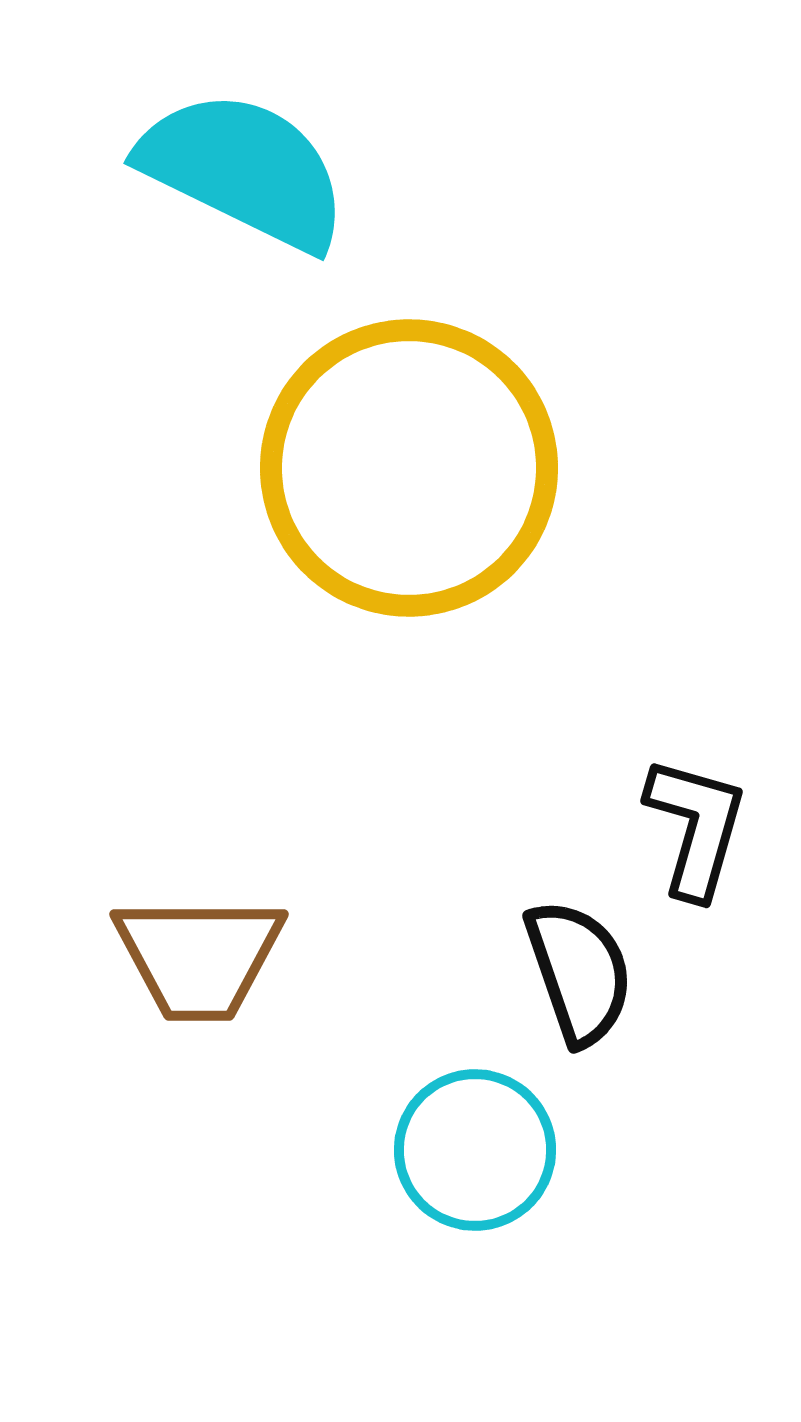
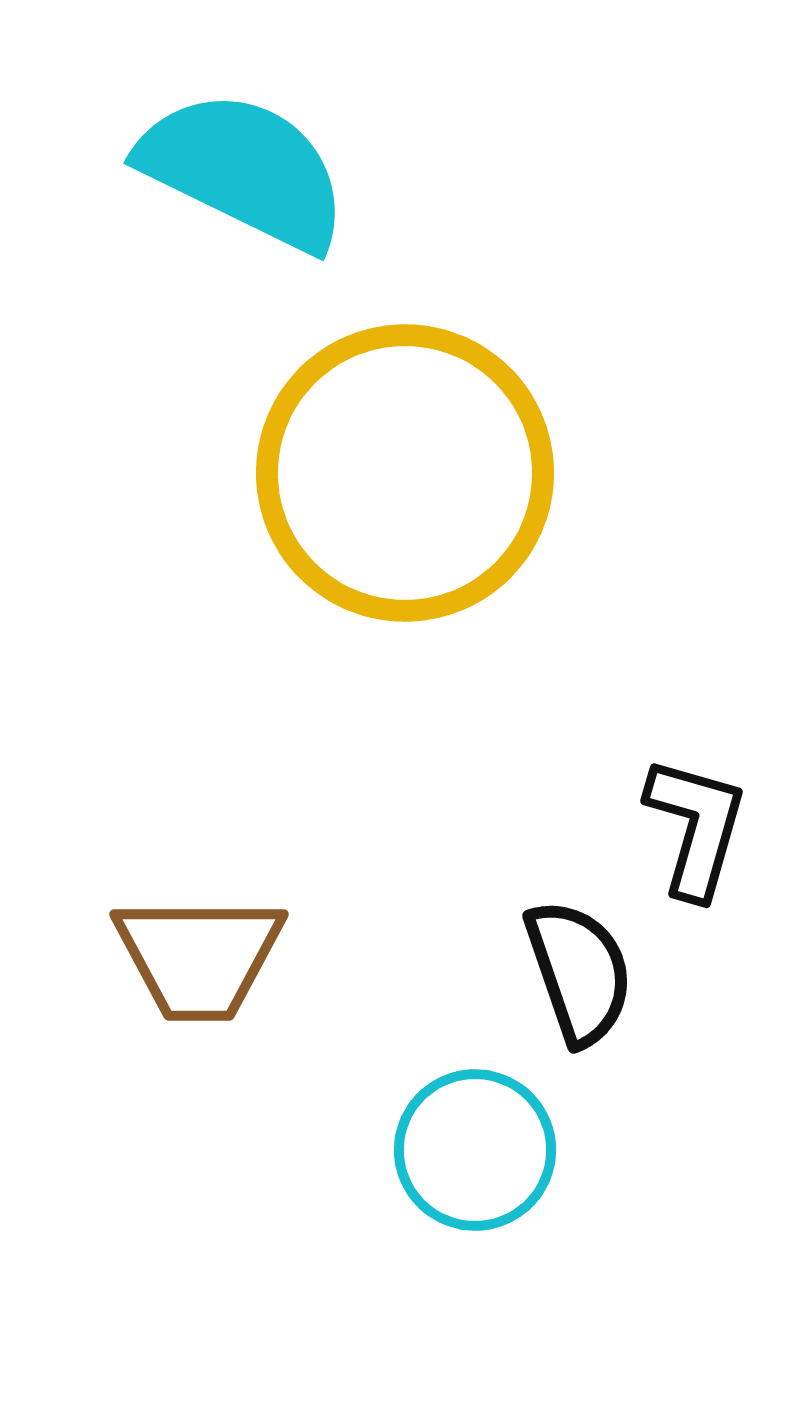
yellow circle: moved 4 px left, 5 px down
